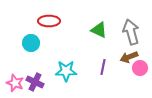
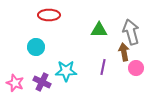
red ellipse: moved 6 px up
green triangle: rotated 24 degrees counterclockwise
cyan circle: moved 5 px right, 4 px down
brown arrow: moved 5 px left, 5 px up; rotated 102 degrees clockwise
pink circle: moved 4 px left
purple cross: moved 7 px right
